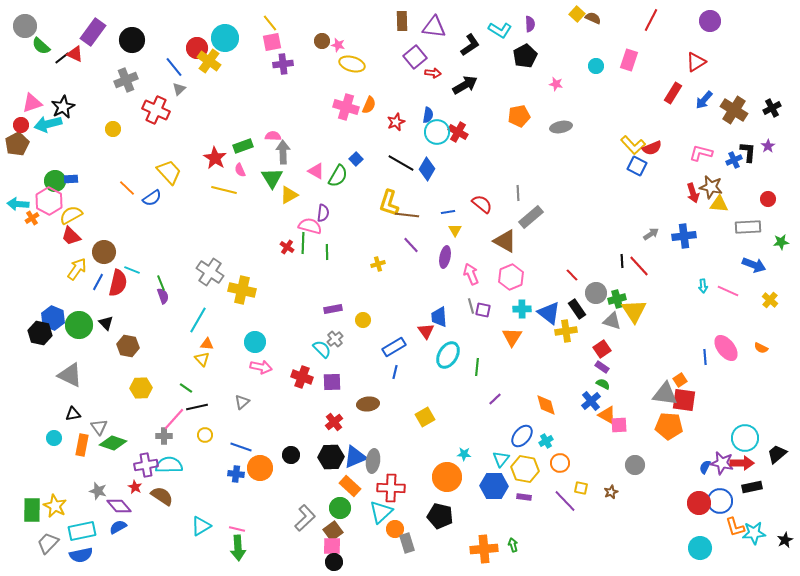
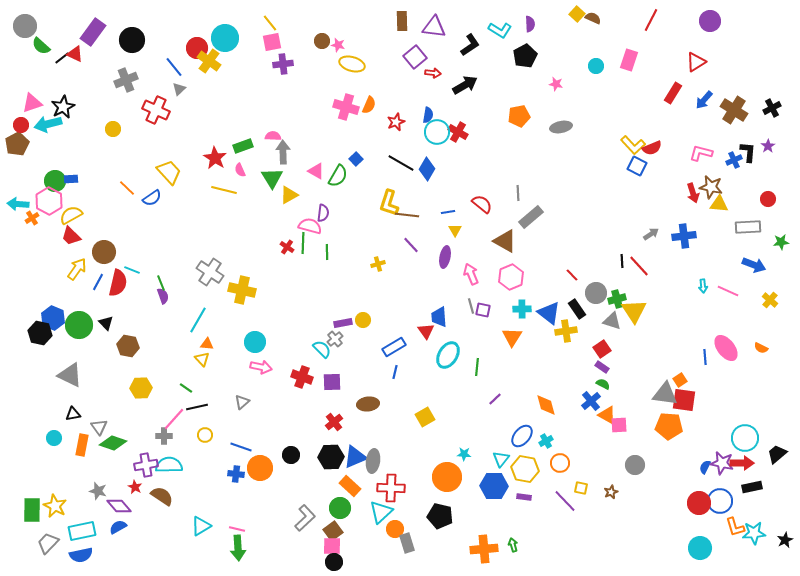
purple rectangle at (333, 309): moved 10 px right, 14 px down
